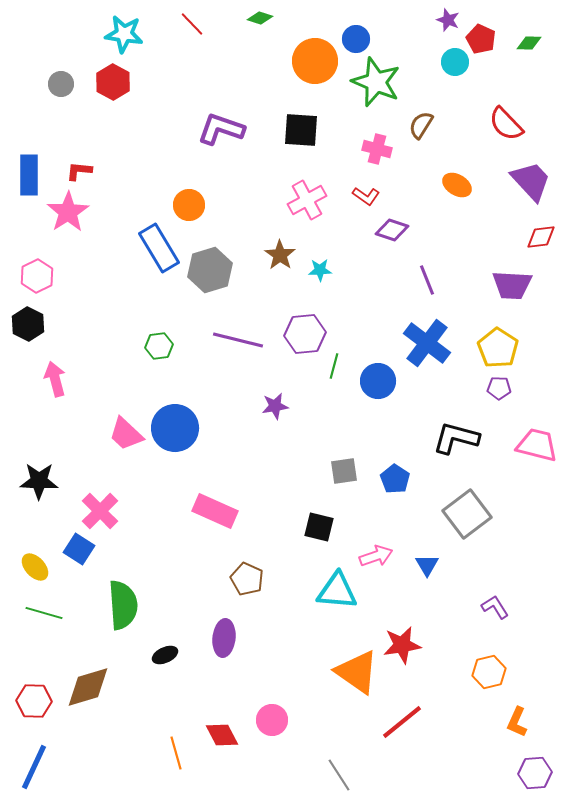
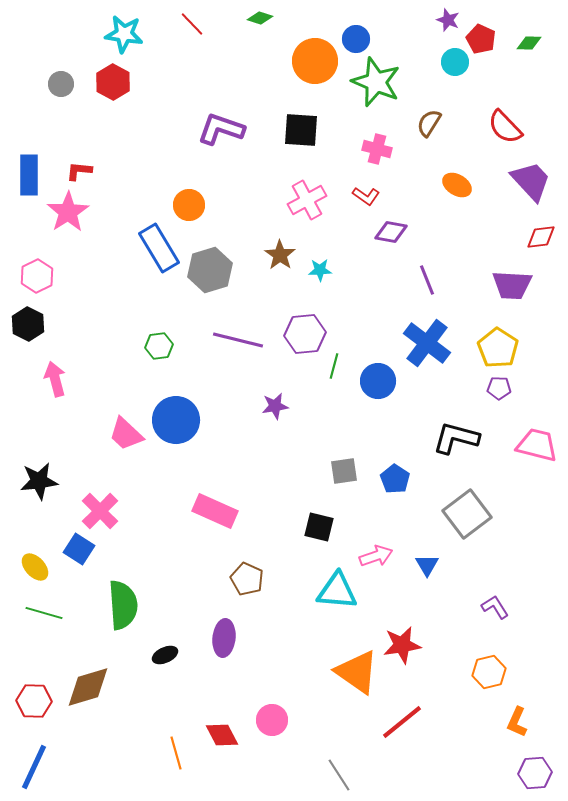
red semicircle at (506, 124): moved 1 px left, 3 px down
brown semicircle at (421, 125): moved 8 px right, 2 px up
purple diamond at (392, 230): moved 1 px left, 2 px down; rotated 8 degrees counterclockwise
blue circle at (175, 428): moved 1 px right, 8 px up
black star at (39, 481): rotated 9 degrees counterclockwise
